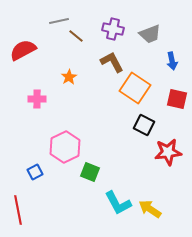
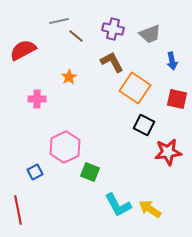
cyan L-shape: moved 2 px down
